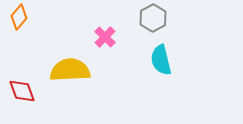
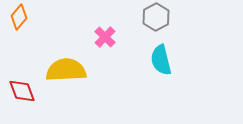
gray hexagon: moved 3 px right, 1 px up
yellow semicircle: moved 4 px left
